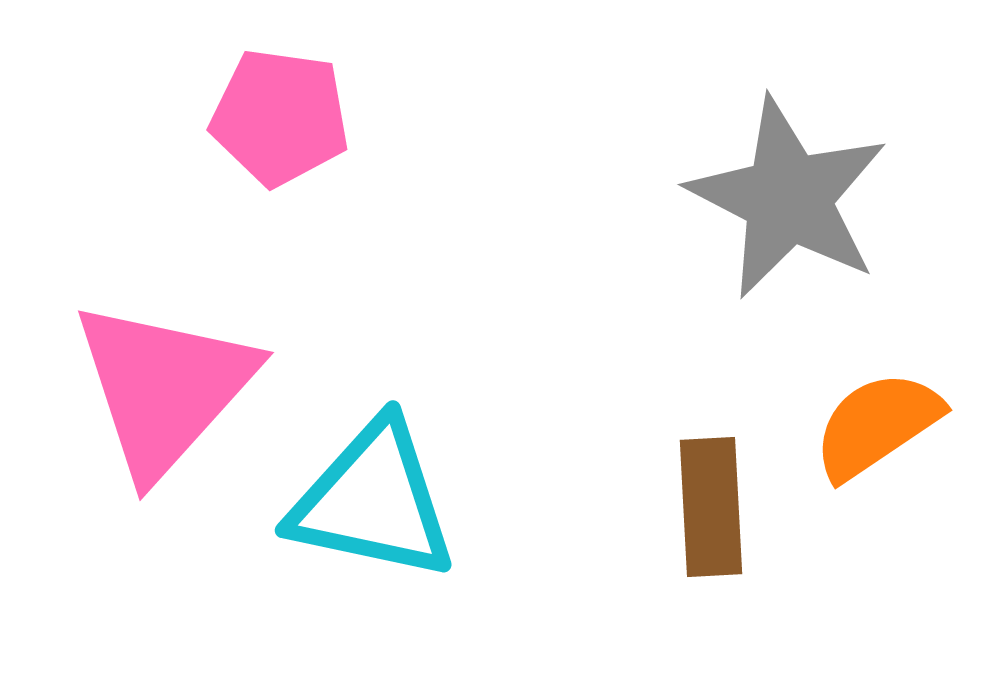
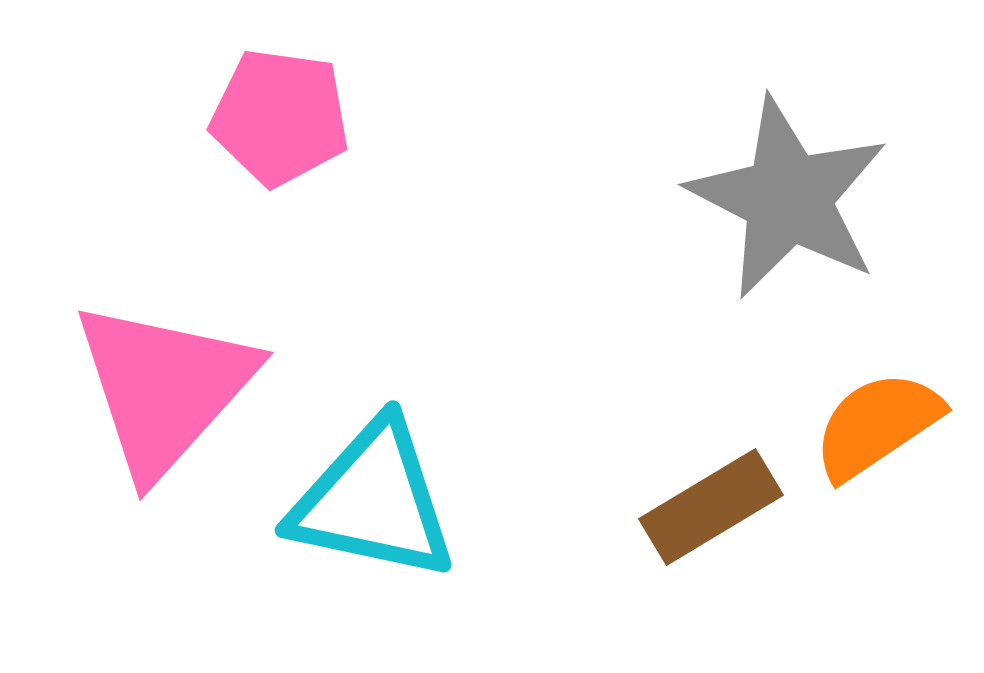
brown rectangle: rotated 62 degrees clockwise
